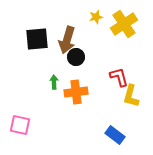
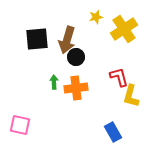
yellow cross: moved 5 px down
orange cross: moved 4 px up
blue rectangle: moved 2 px left, 3 px up; rotated 24 degrees clockwise
